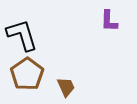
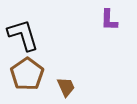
purple L-shape: moved 1 px up
black L-shape: moved 1 px right
